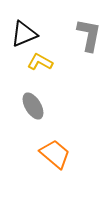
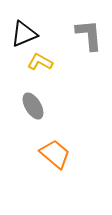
gray L-shape: rotated 16 degrees counterclockwise
